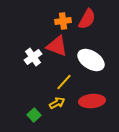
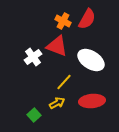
orange cross: rotated 35 degrees clockwise
